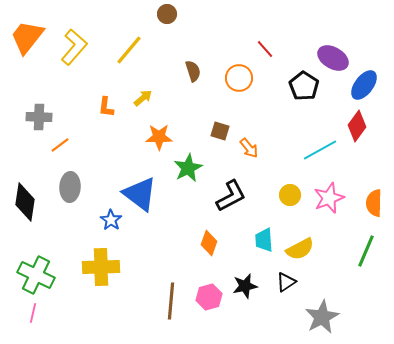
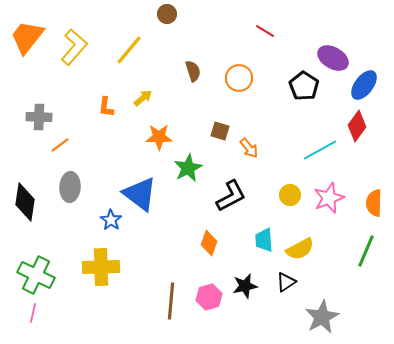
red line: moved 18 px up; rotated 18 degrees counterclockwise
